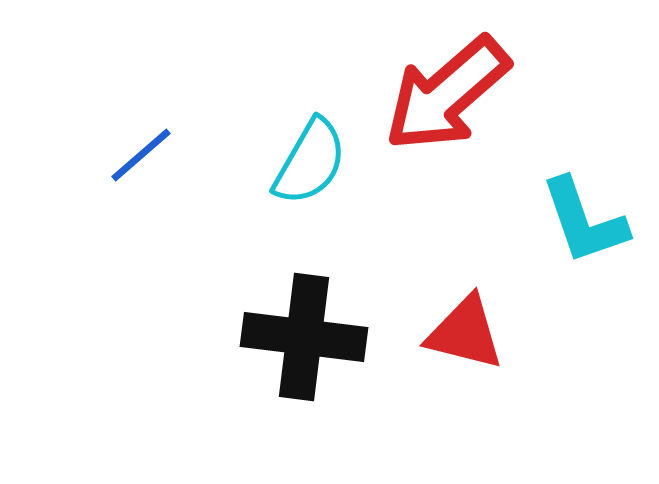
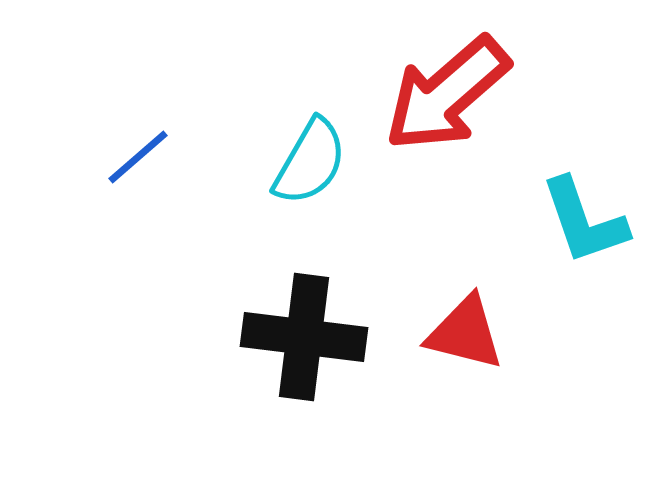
blue line: moved 3 px left, 2 px down
